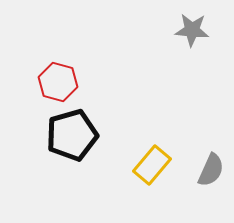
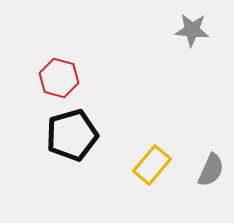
red hexagon: moved 1 px right, 4 px up
